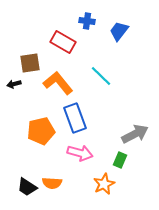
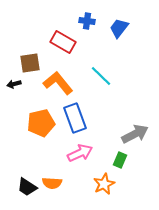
blue trapezoid: moved 3 px up
orange pentagon: moved 8 px up
pink arrow: rotated 40 degrees counterclockwise
